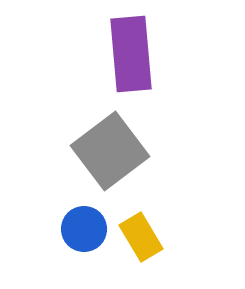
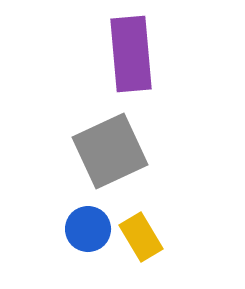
gray square: rotated 12 degrees clockwise
blue circle: moved 4 px right
